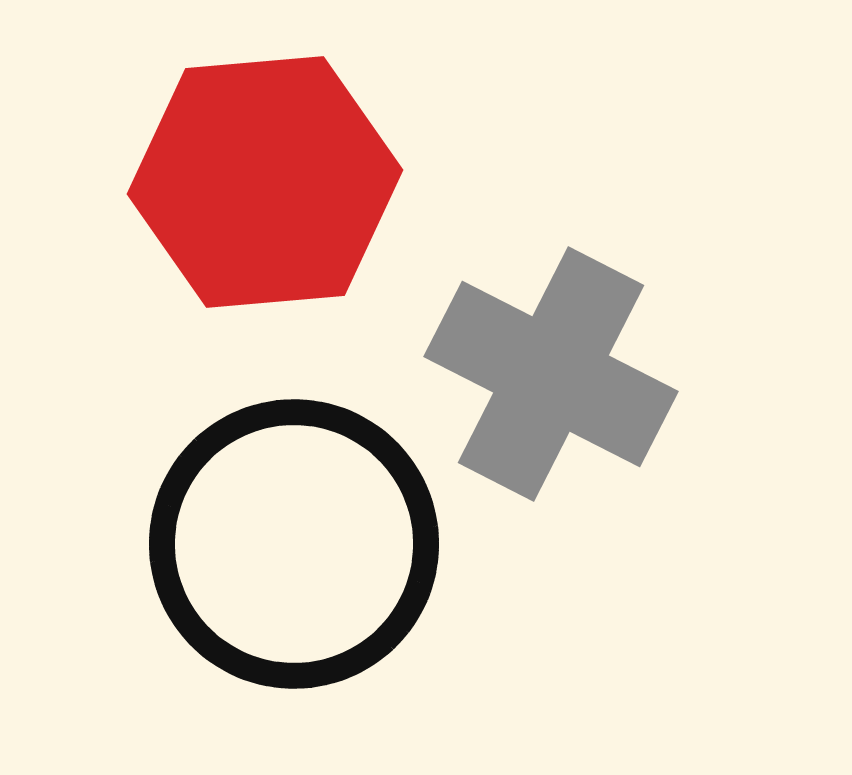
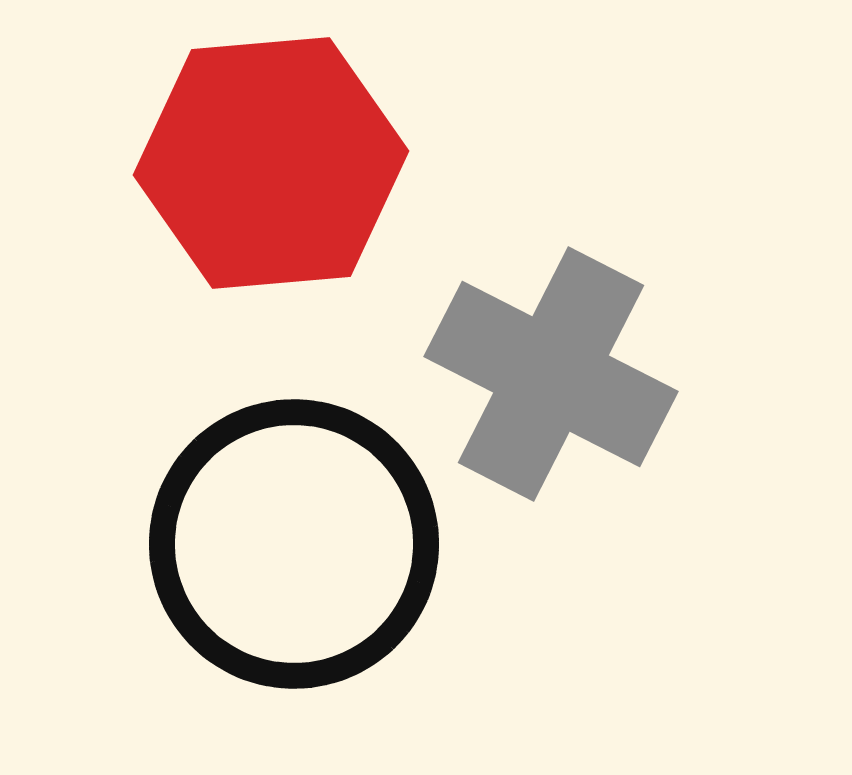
red hexagon: moved 6 px right, 19 px up
